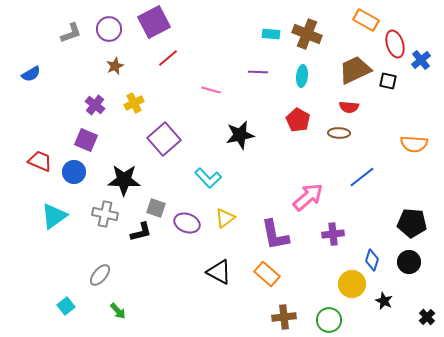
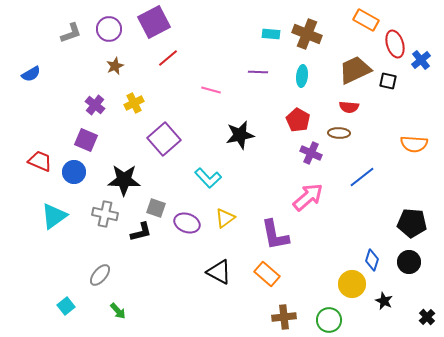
purple cross at (333, 234): moved 22 px left, 81 px up; rotated 30 degrees clockwise
